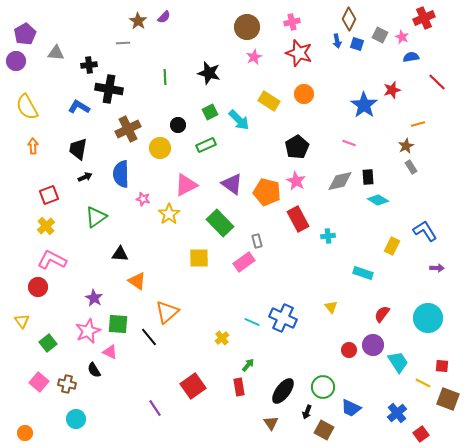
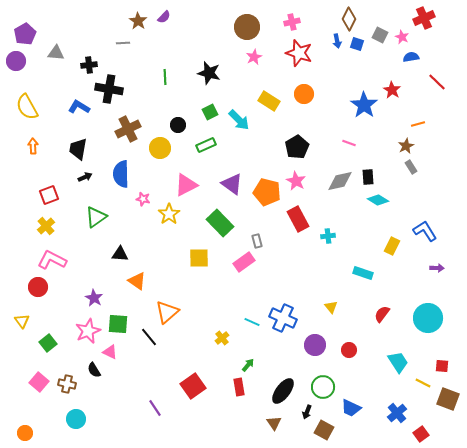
red star at (392, 90): rotated 24 degrees counterclockwise
purple circle at (373, 345): moved 58 px left
brown triangle at (271, 423): moved 3 px right
